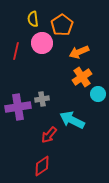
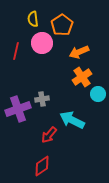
purple cross: moved 2 px down; rotated 10 degrees counterclockwise
